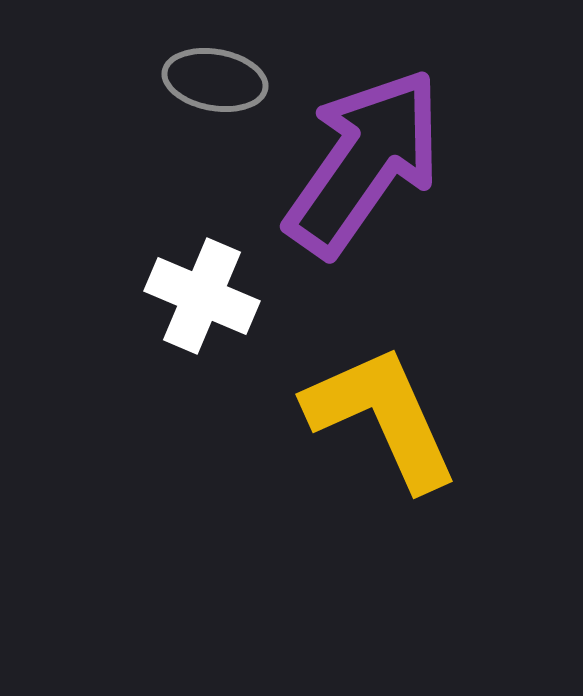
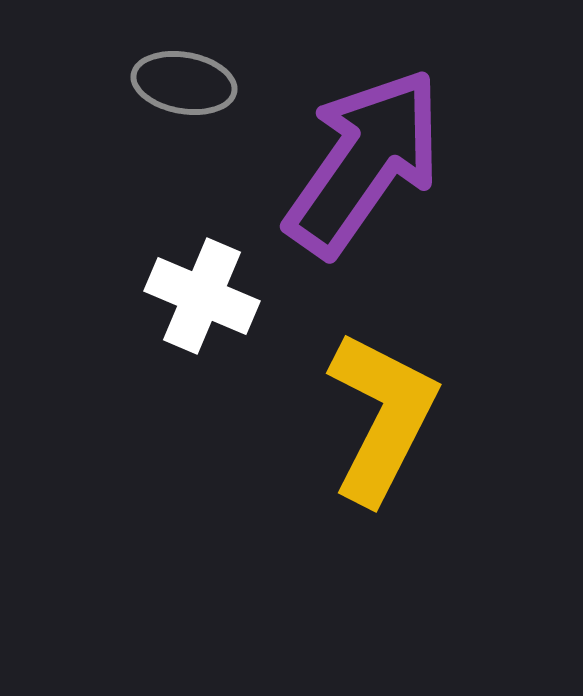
gray ellipse: moved 31 px left, 3 px down
yellow L-shape: rotated 51 degrees clockwise
